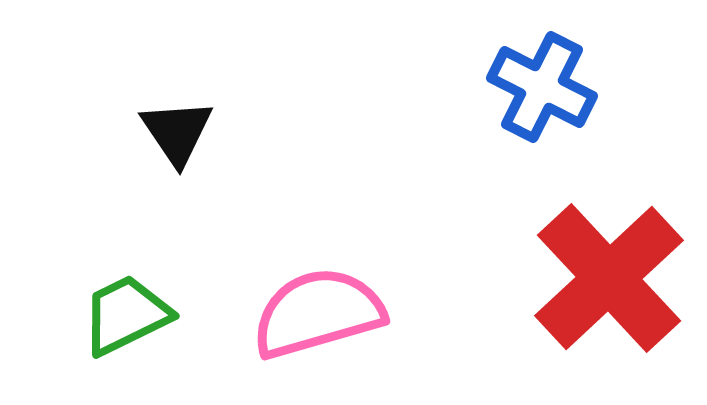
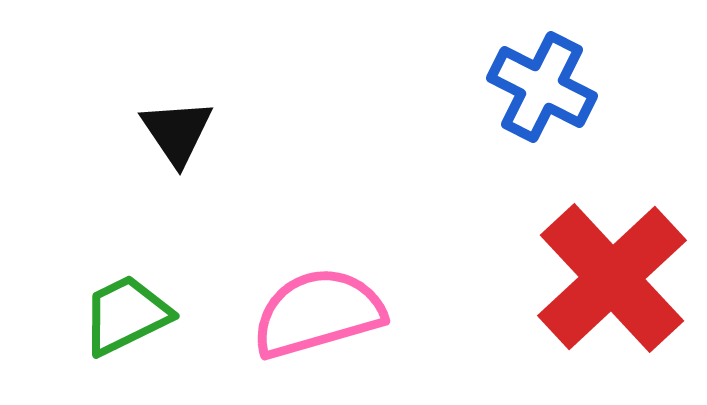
red cross: moved 3 px right
